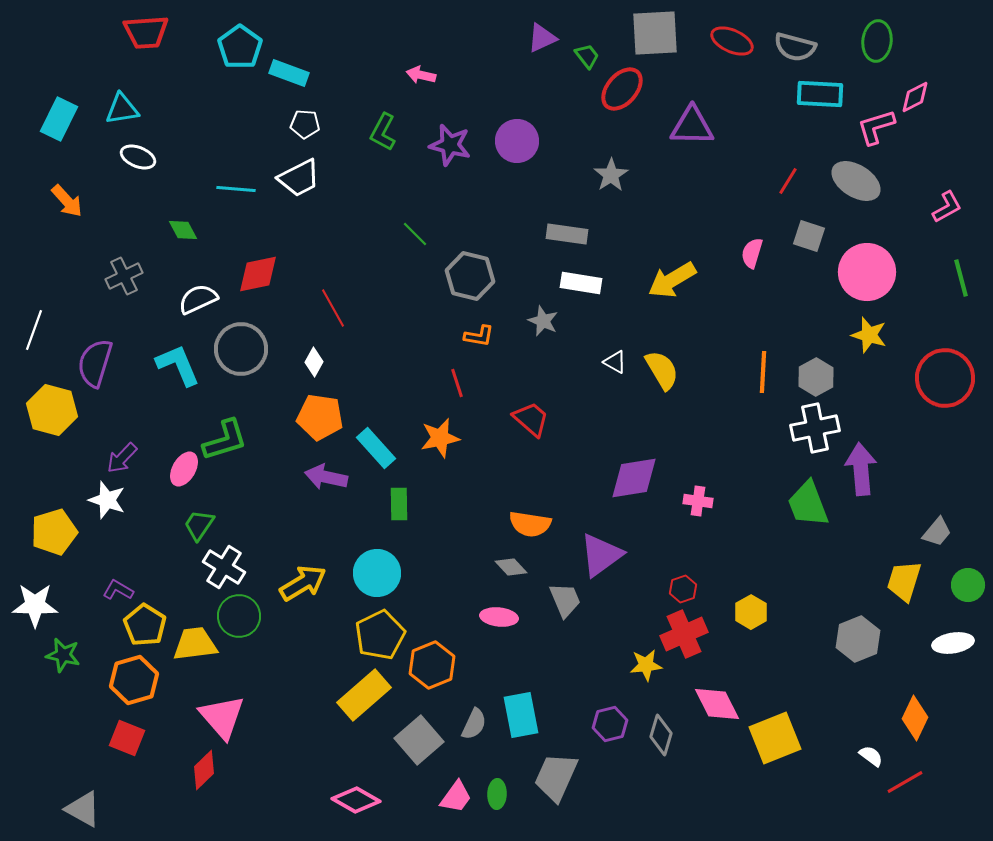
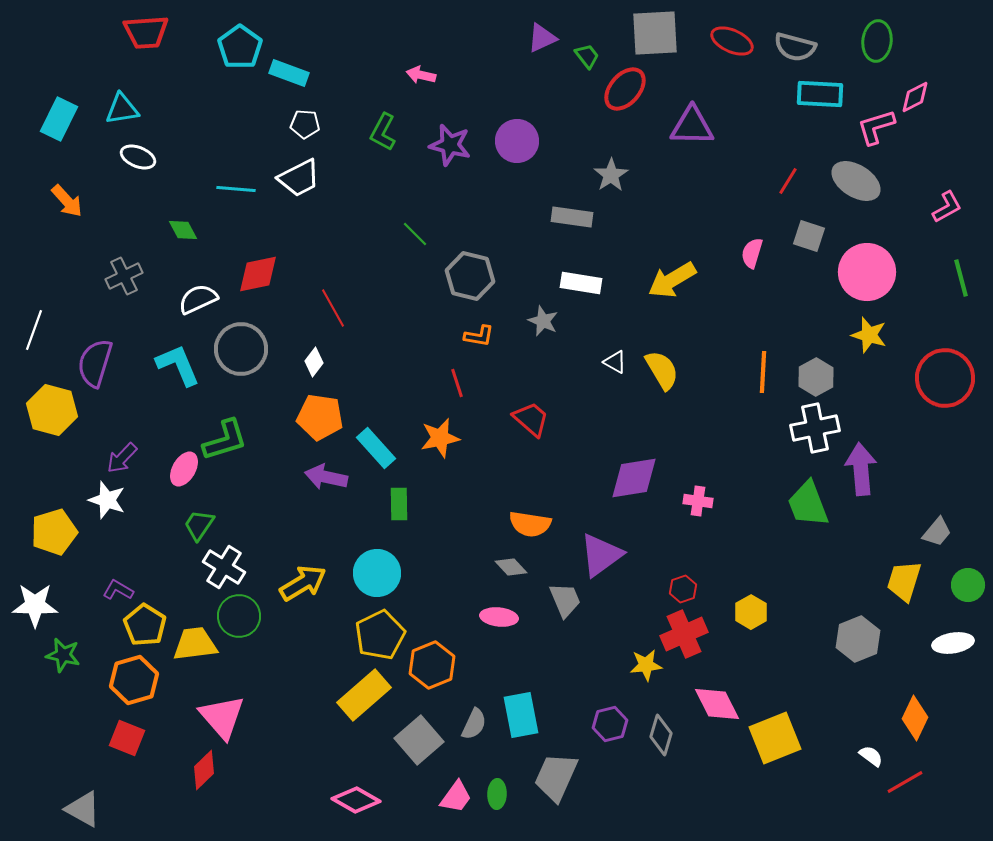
red ellipse at (622, 89): moved 3 px right
gray rectangle at (567, 234): moved 5 px right, 17 px up
white diamond at (314, 362): rotated 8 degrees clockwise
